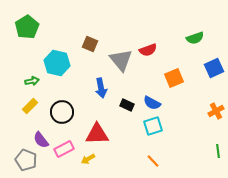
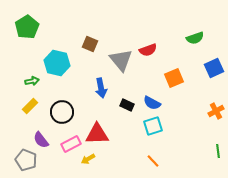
pink rectangle: moved 7 px right, 5 px up
